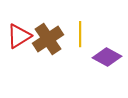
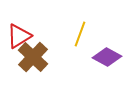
yellow line: rotated 20 degrees clockwise
brown cross: moved 15 px left, 18 px down; rotated 12 degrees counterclockwise
